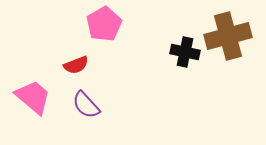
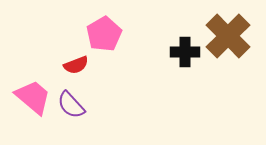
pink pentagon: moved 10 px down
brown cross: rotated 30 degrees counterclockwise
black cross: rotated 12 degrees counterclockwise
purple semicircle: moved 15 px left
